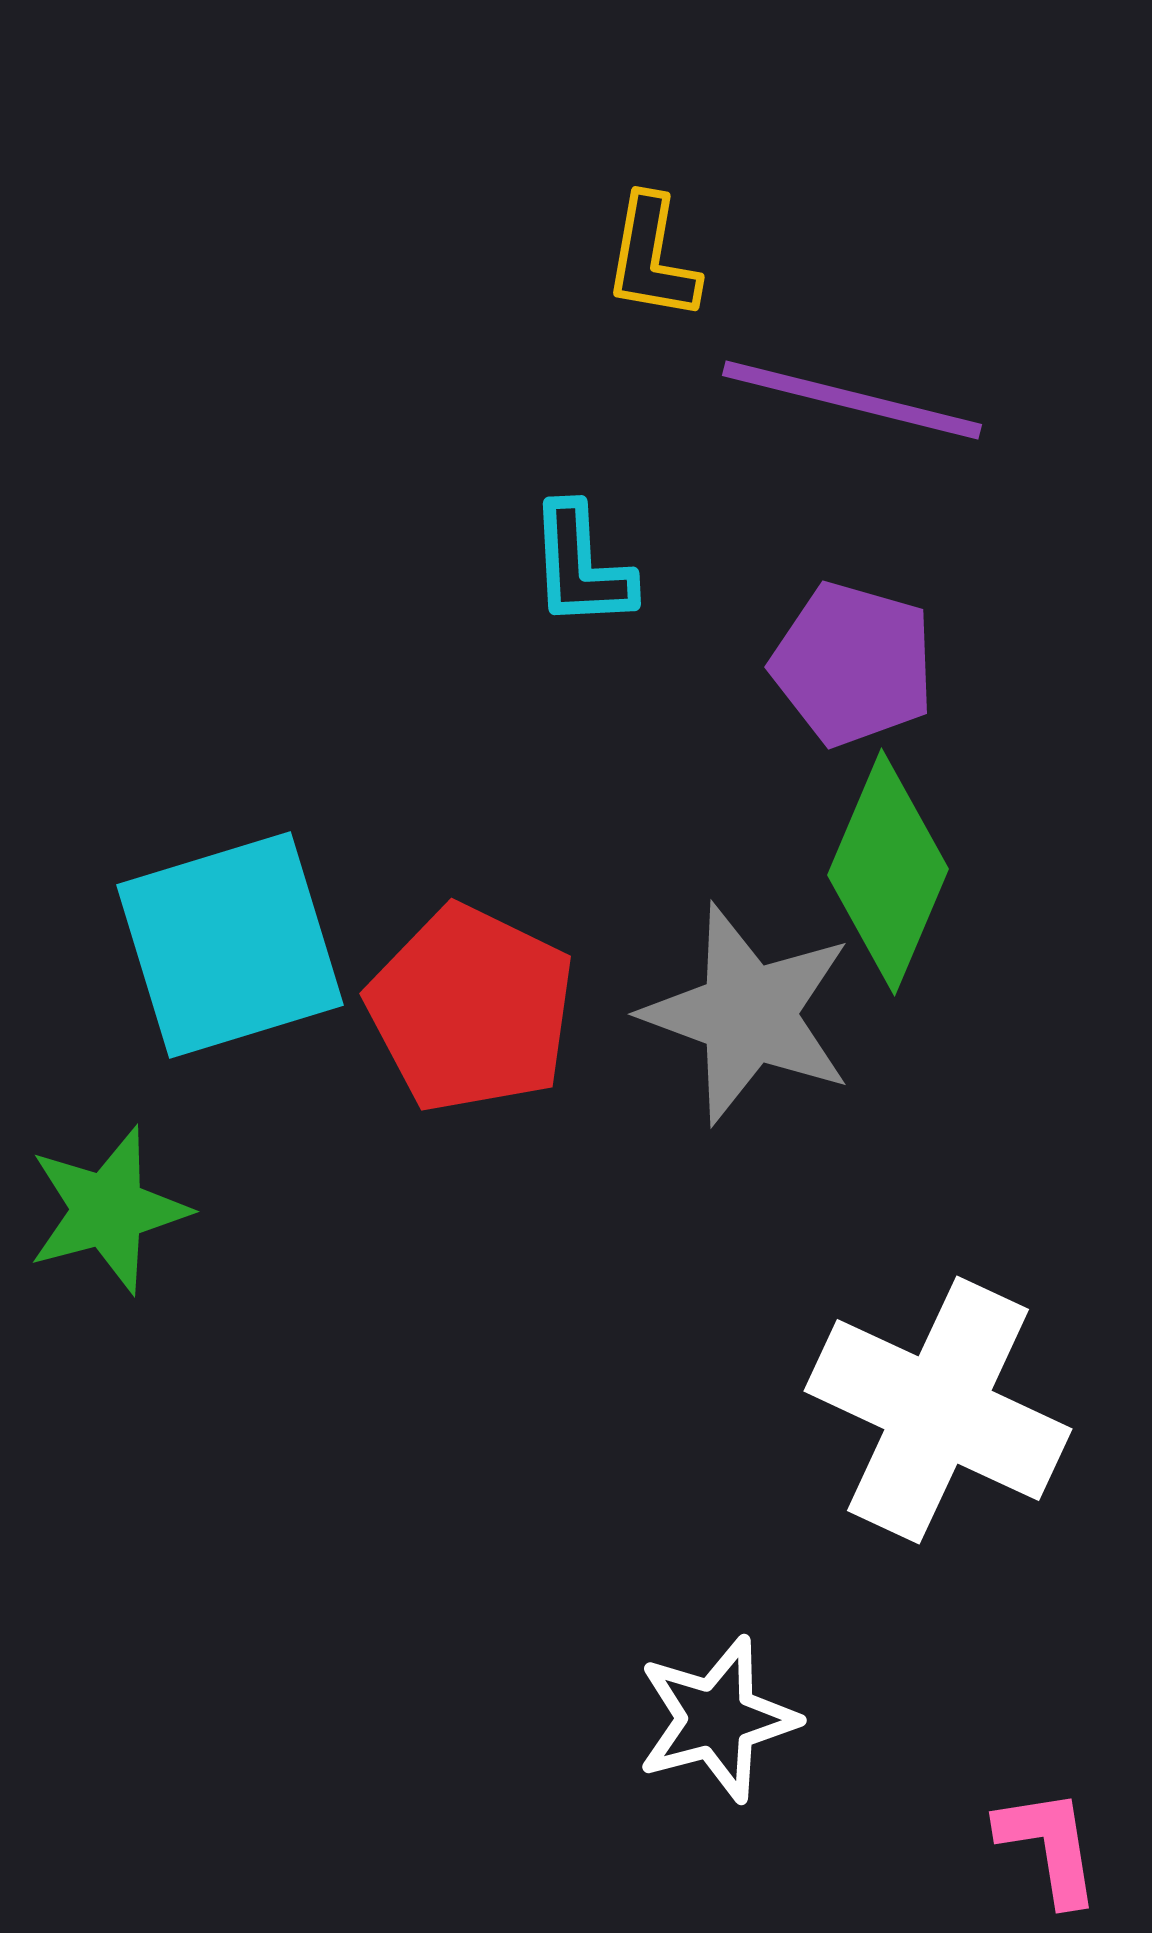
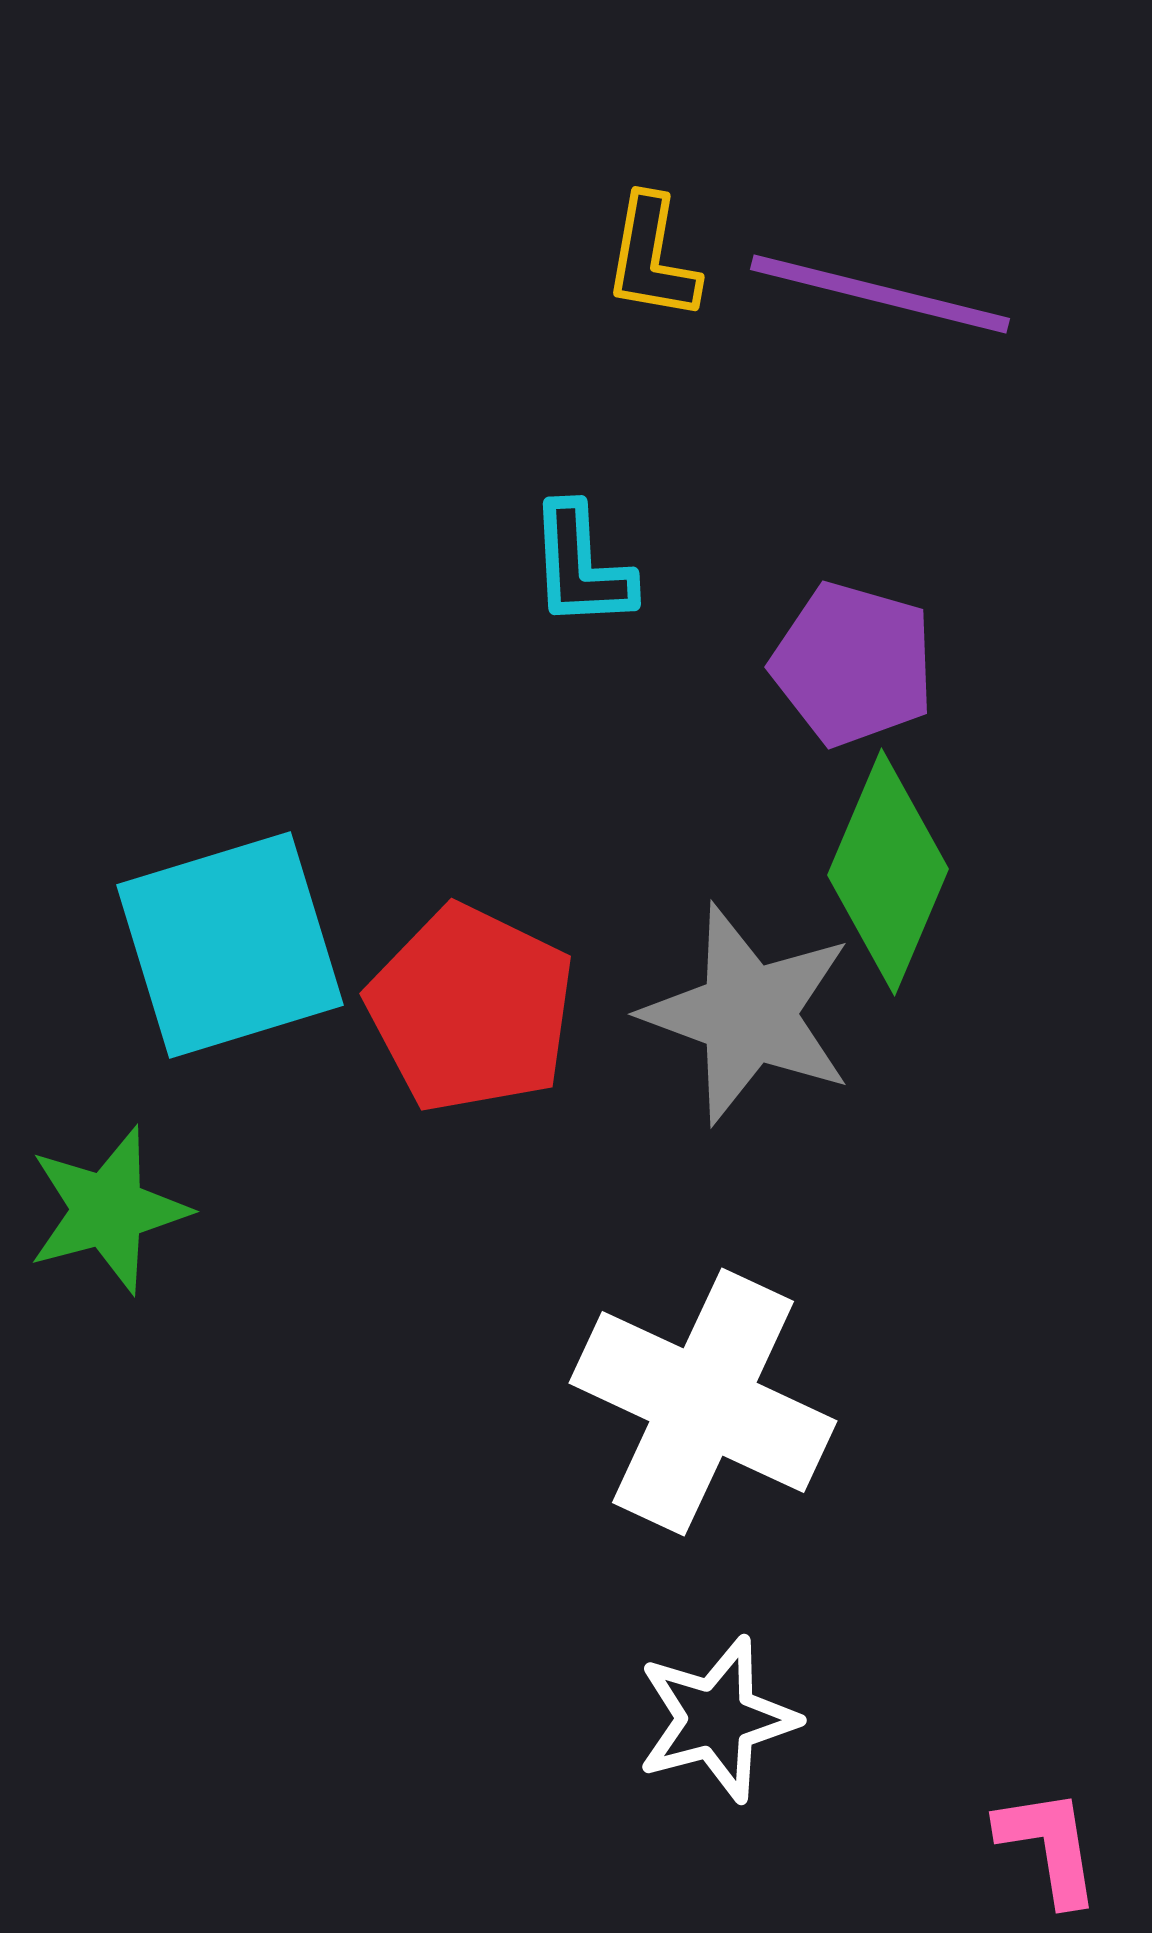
purple line: moved 28 px right, 106 px up
white cross: moved 235 px left, 8 px up
